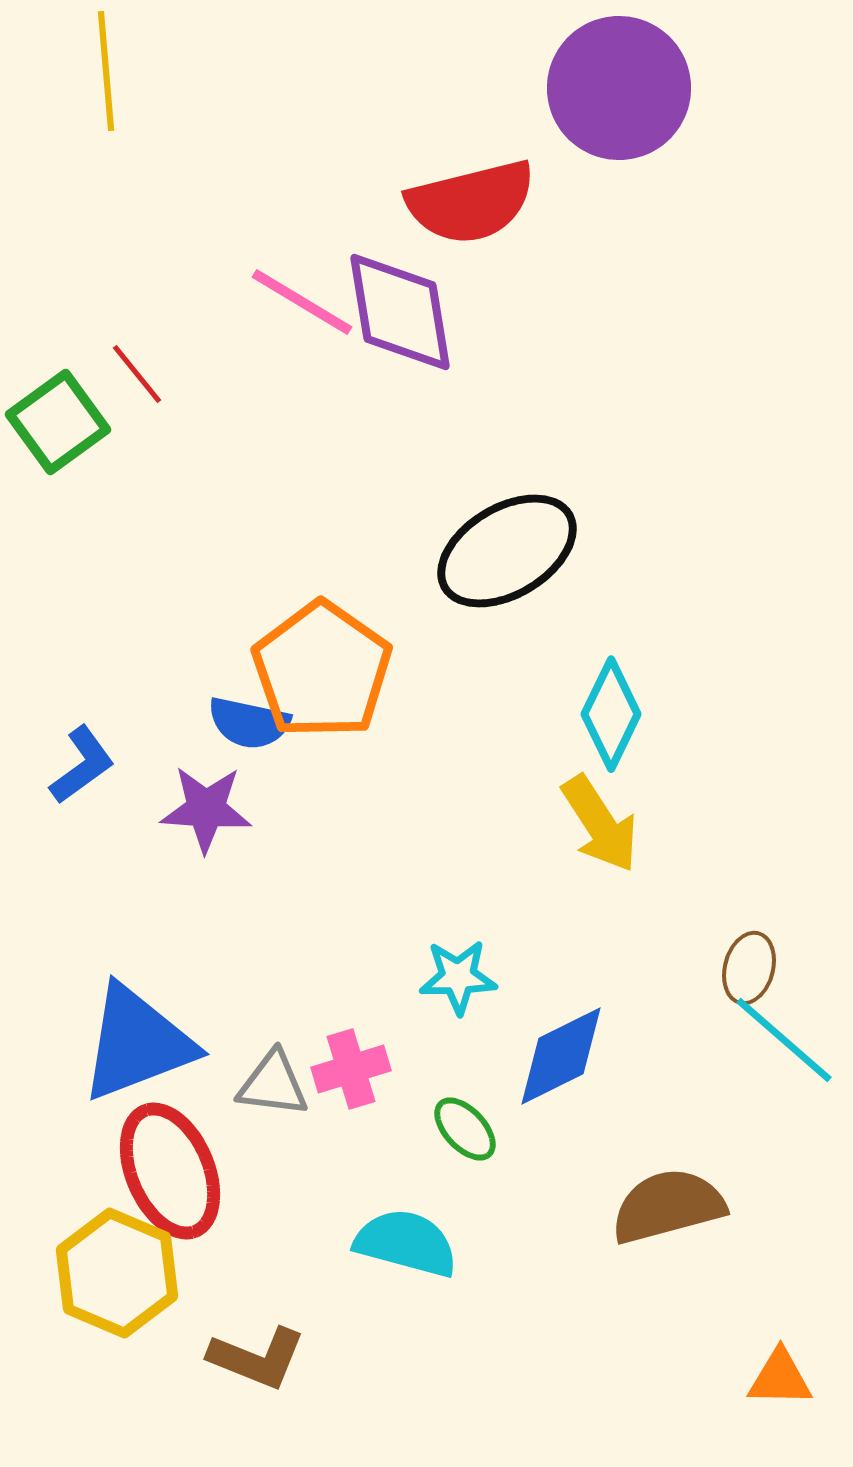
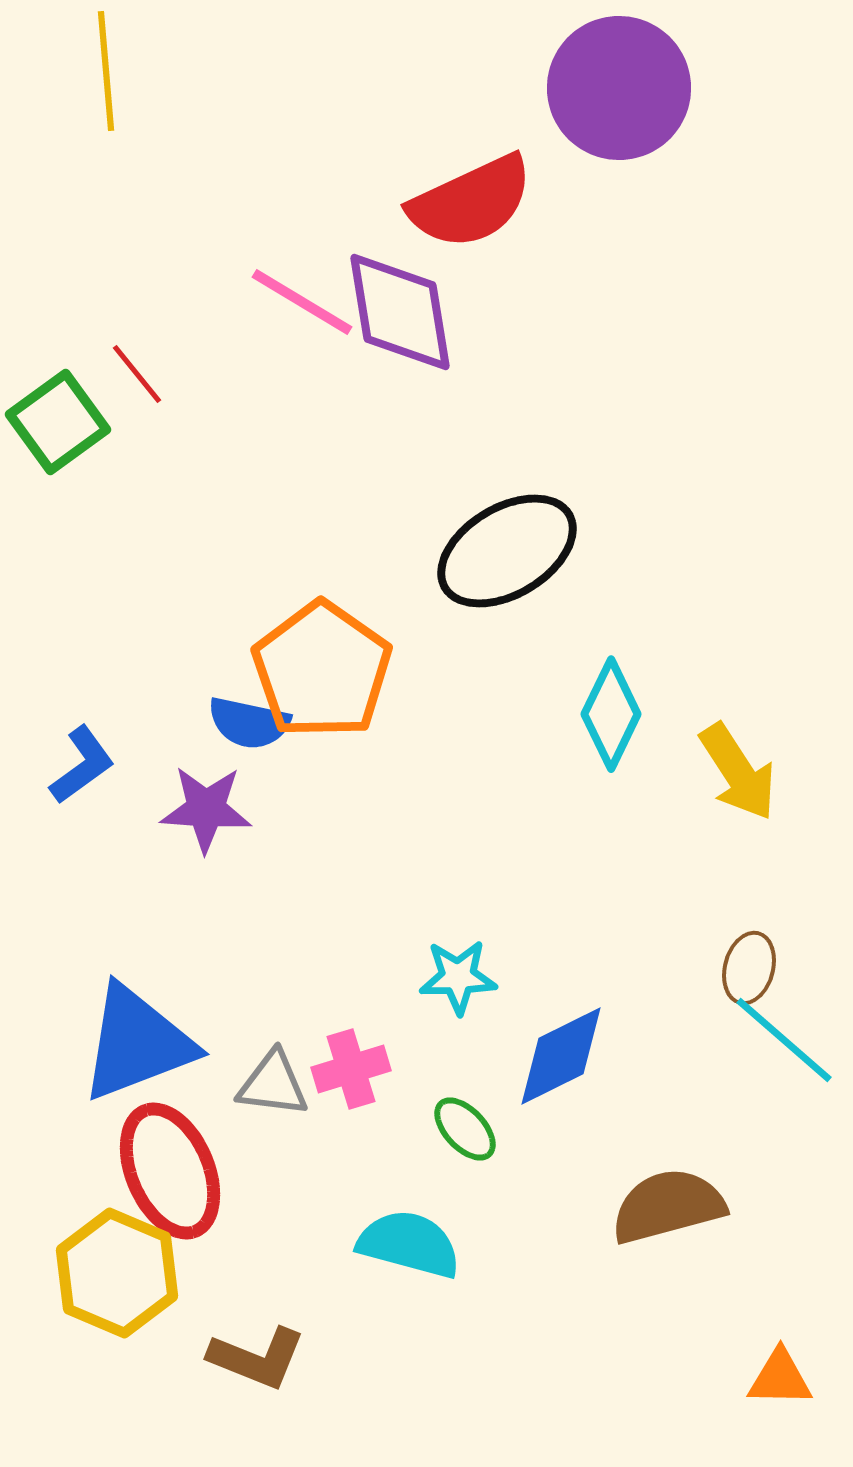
red semicircle: rotated 11 degrees counterclockwise
yellow arrow: moved 138 px right, 52 px up
cyan semicircle: moved 3 px right, 1 px down
